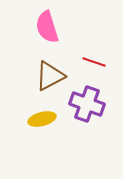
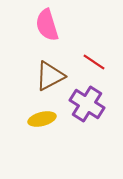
pink semicircle: moved 2 px up
red line: rotated 15 degrees clockwise
purple cross: rotated 12 degrees clockwise
